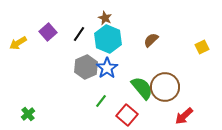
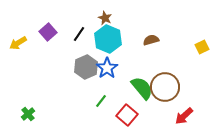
brown semicircle: rotated 28 degrees clockwise
